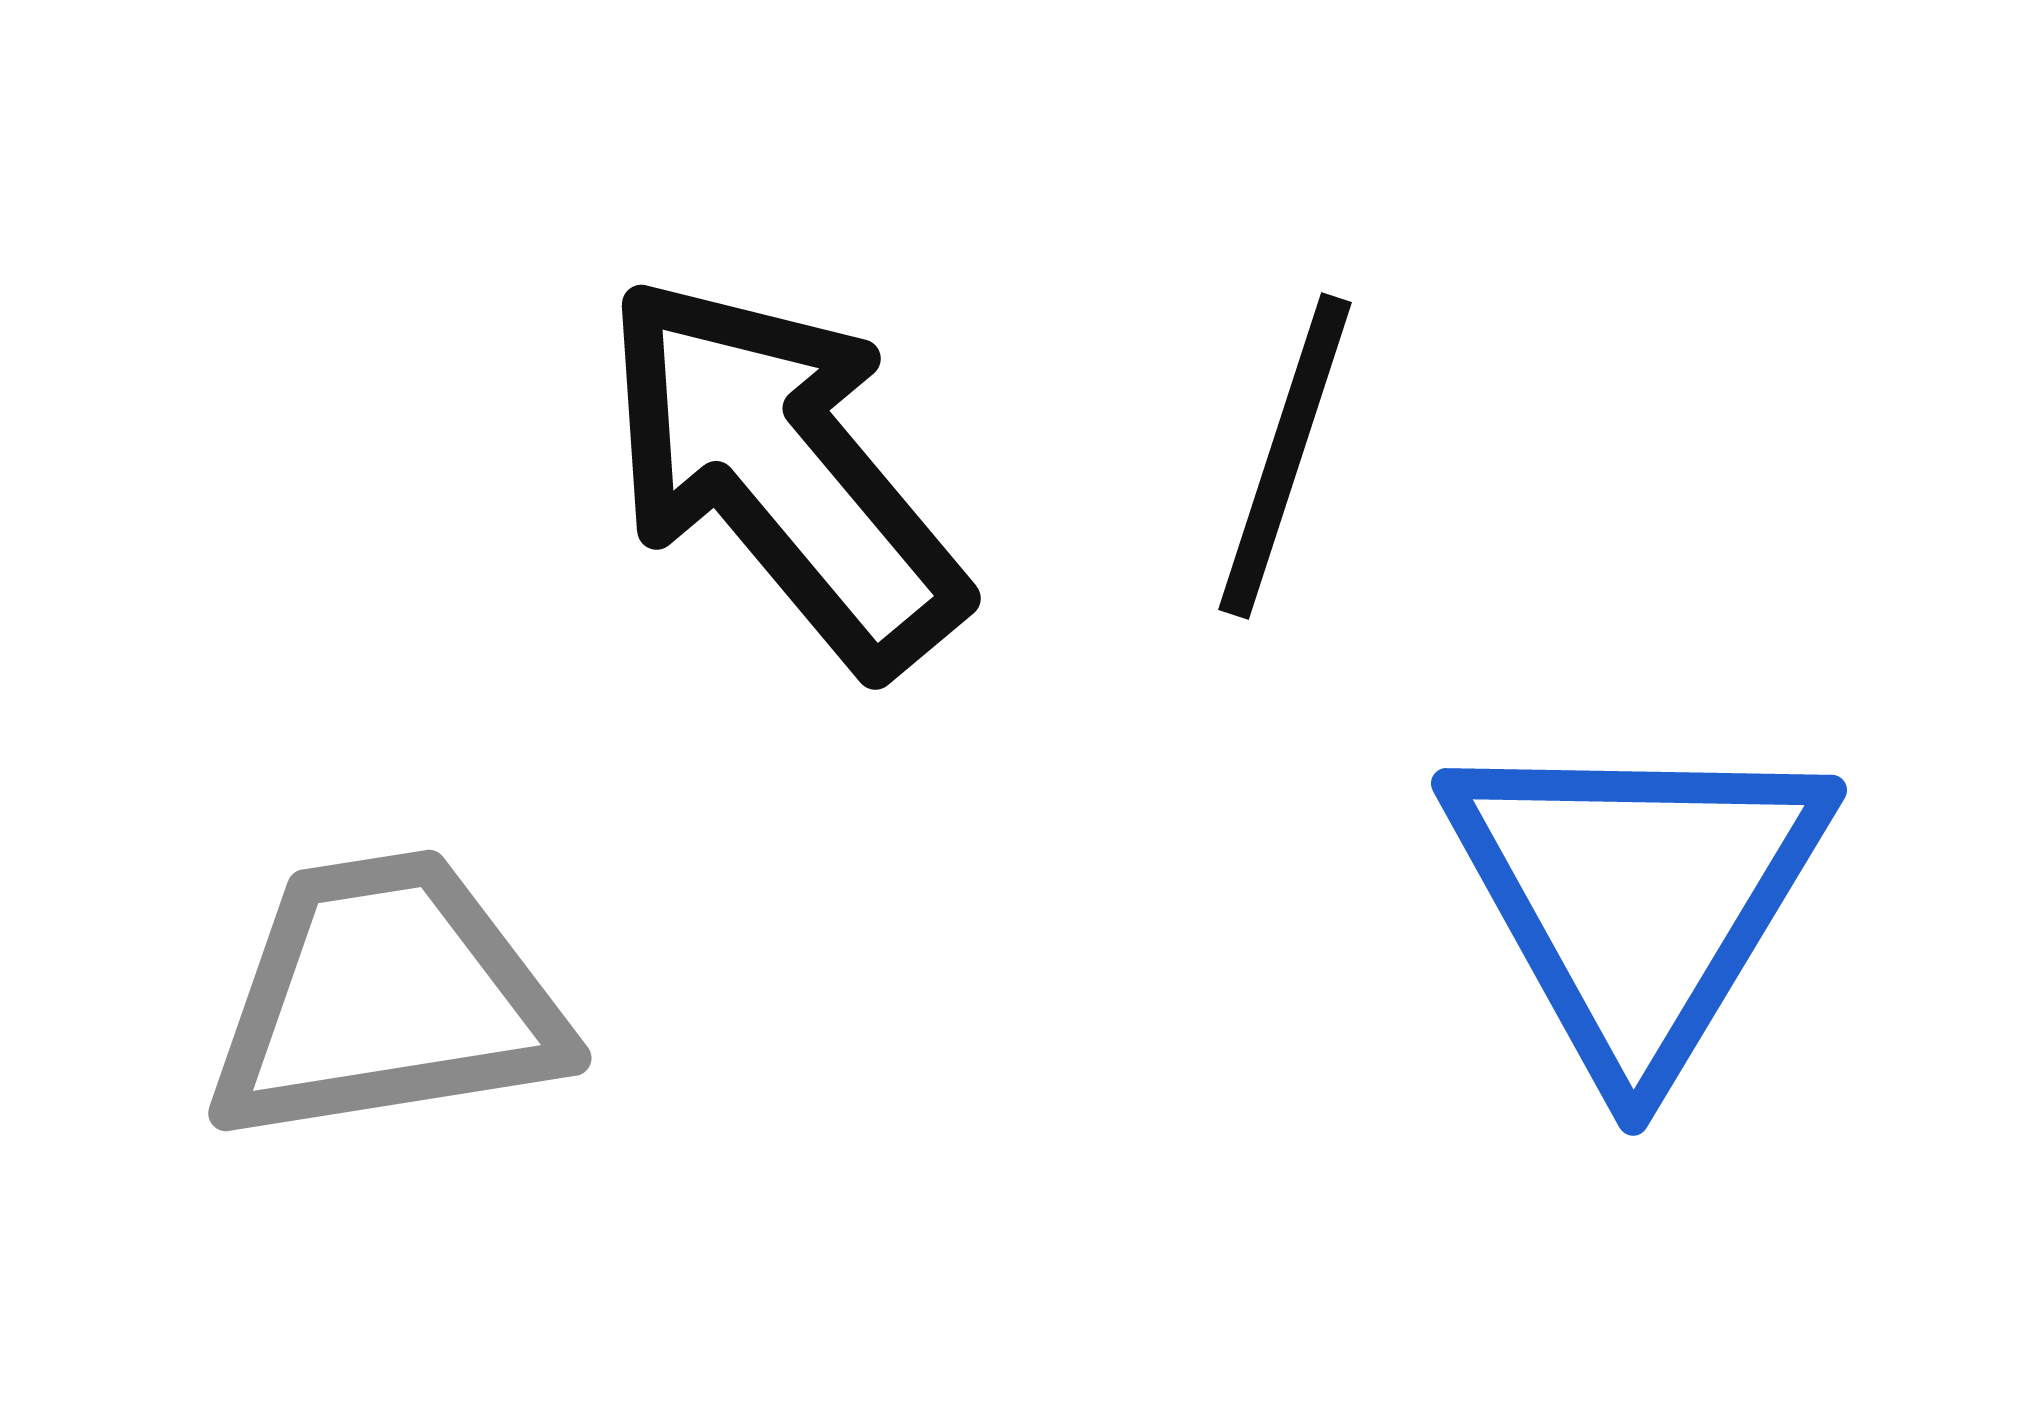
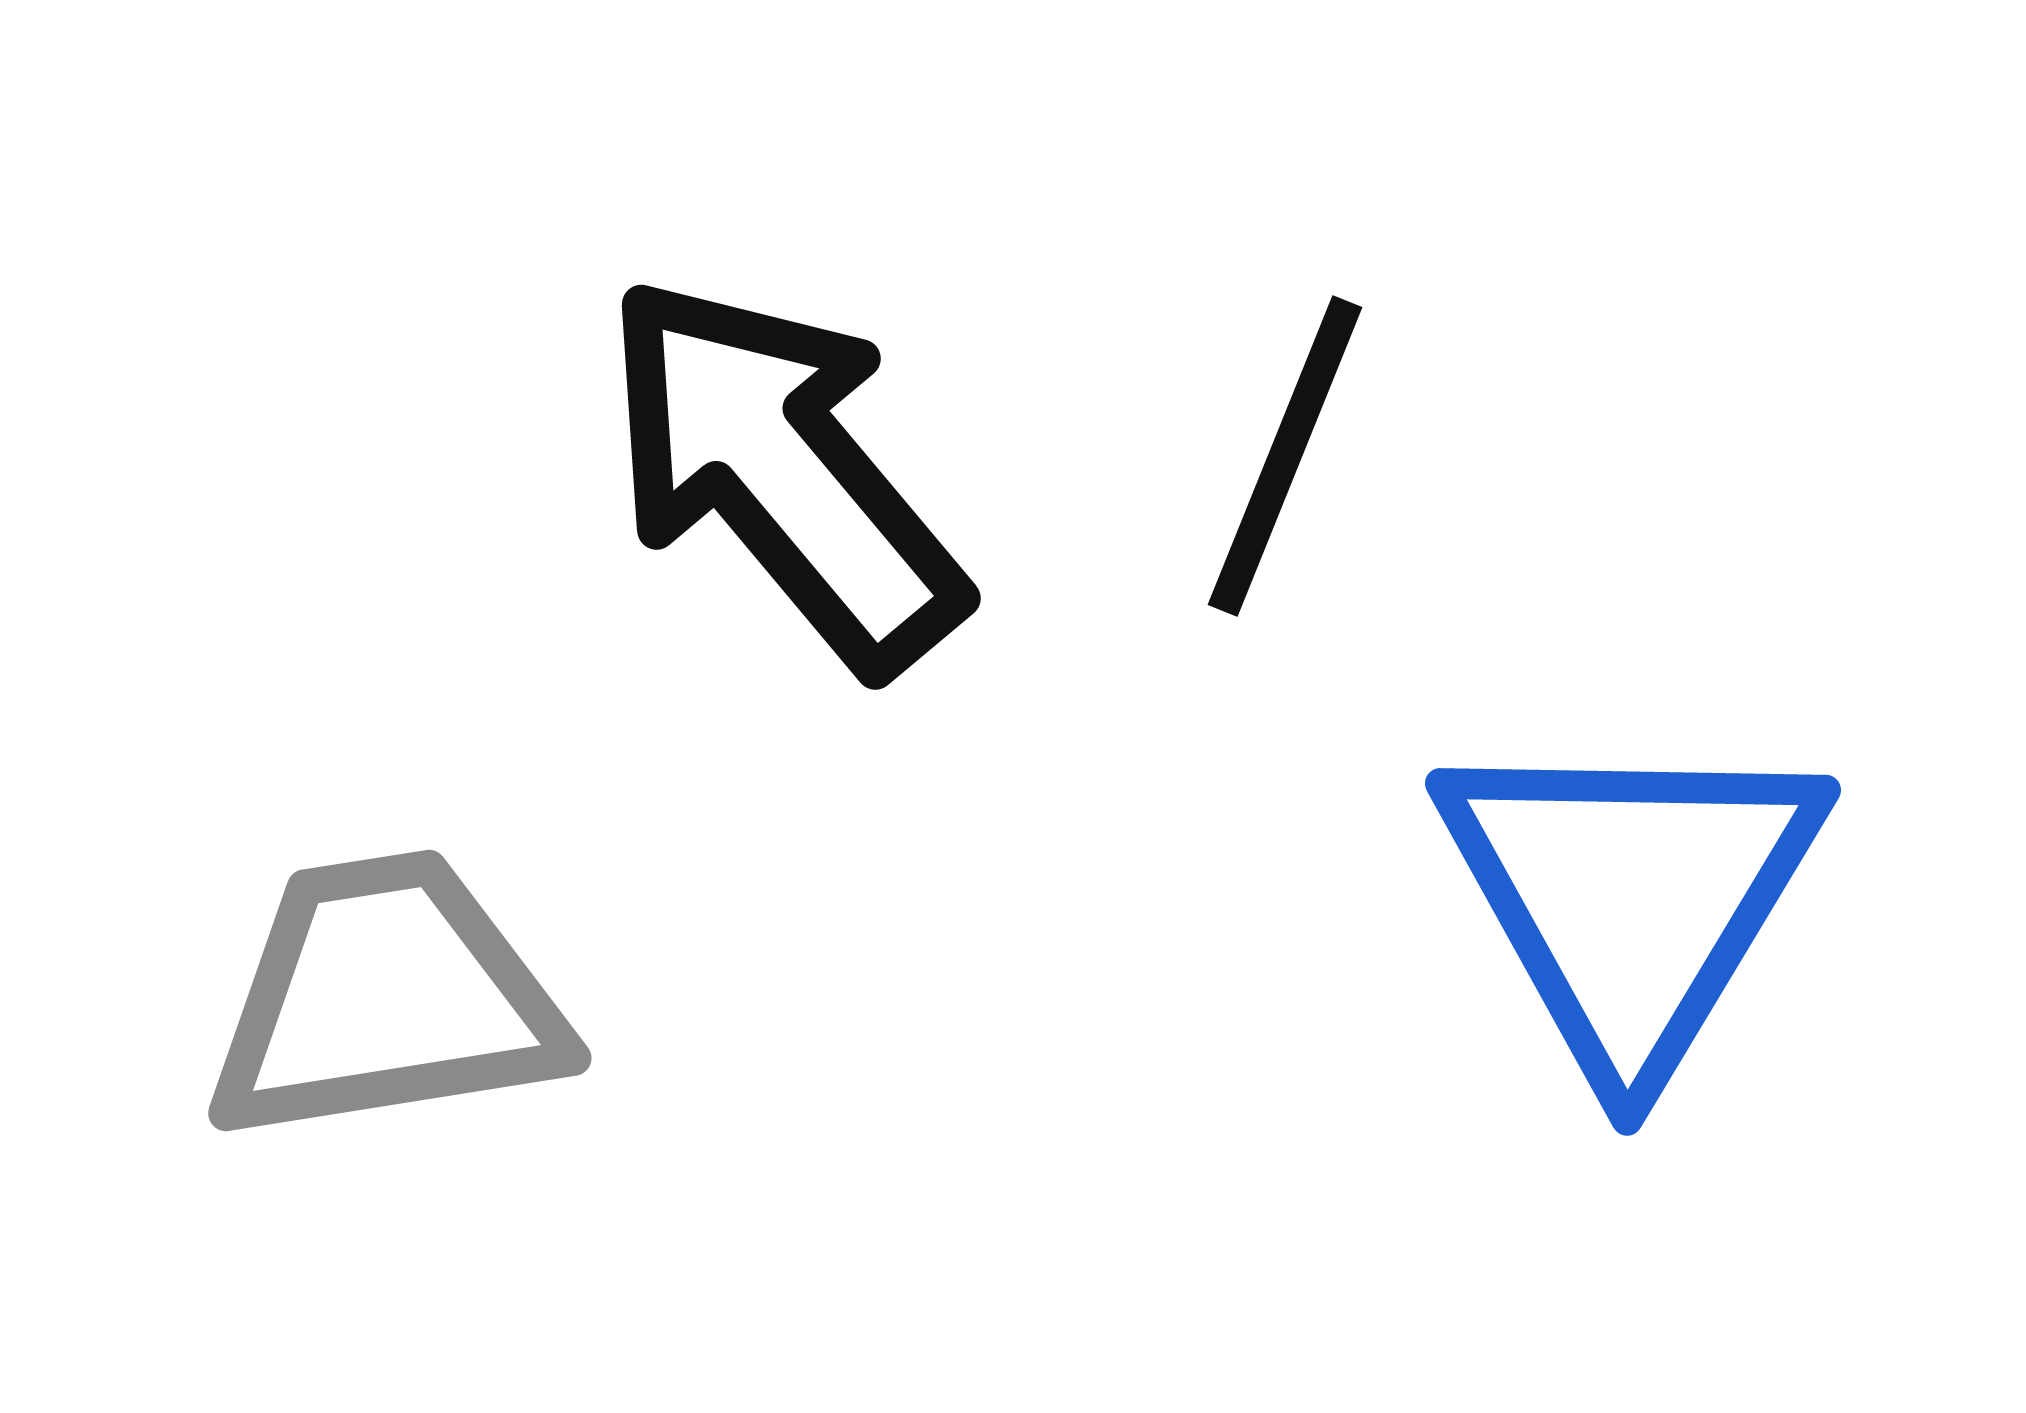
black line: rotated 4 degrees clockwise
blue triangle: moved 6 px left
